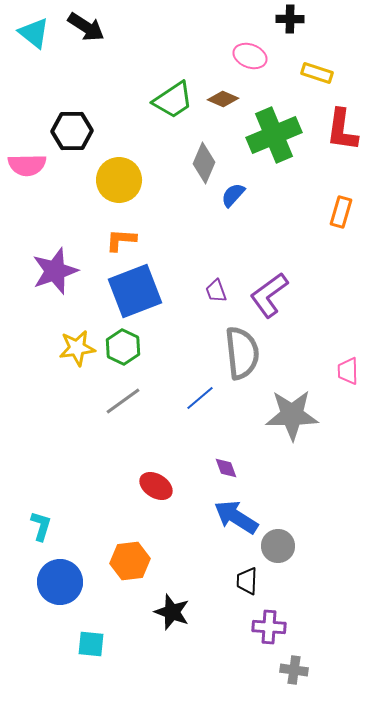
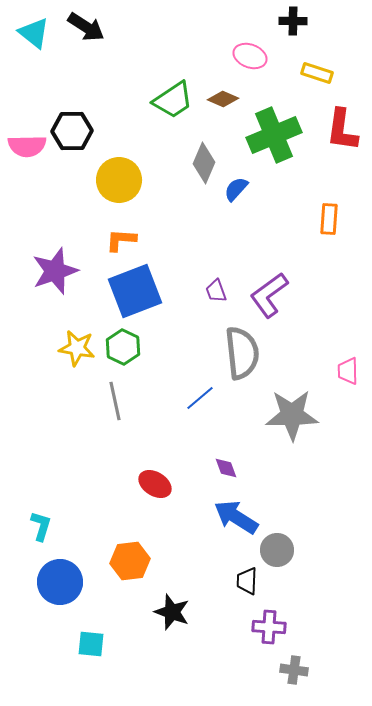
black cross: moved 3 px right, 2 px down
pink semicircle: moved 19 px up
blue semicircle: moved 3 px right, 6 px up
orange rectangle: moved 12 px left, 7 px down; rotated 12 degrees counterclockwise
yellow star: rotated 18 degrees clockwise
gray line: moved 8 px left; rotated 66 degrees counterclockwise
red ellipse: moved 1 px left, 2 px up
gray circle: moved 1 px left, 4 px down
